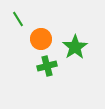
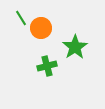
green line: moved 3 px right, 1 px up
orange circle: moved 11 px up
